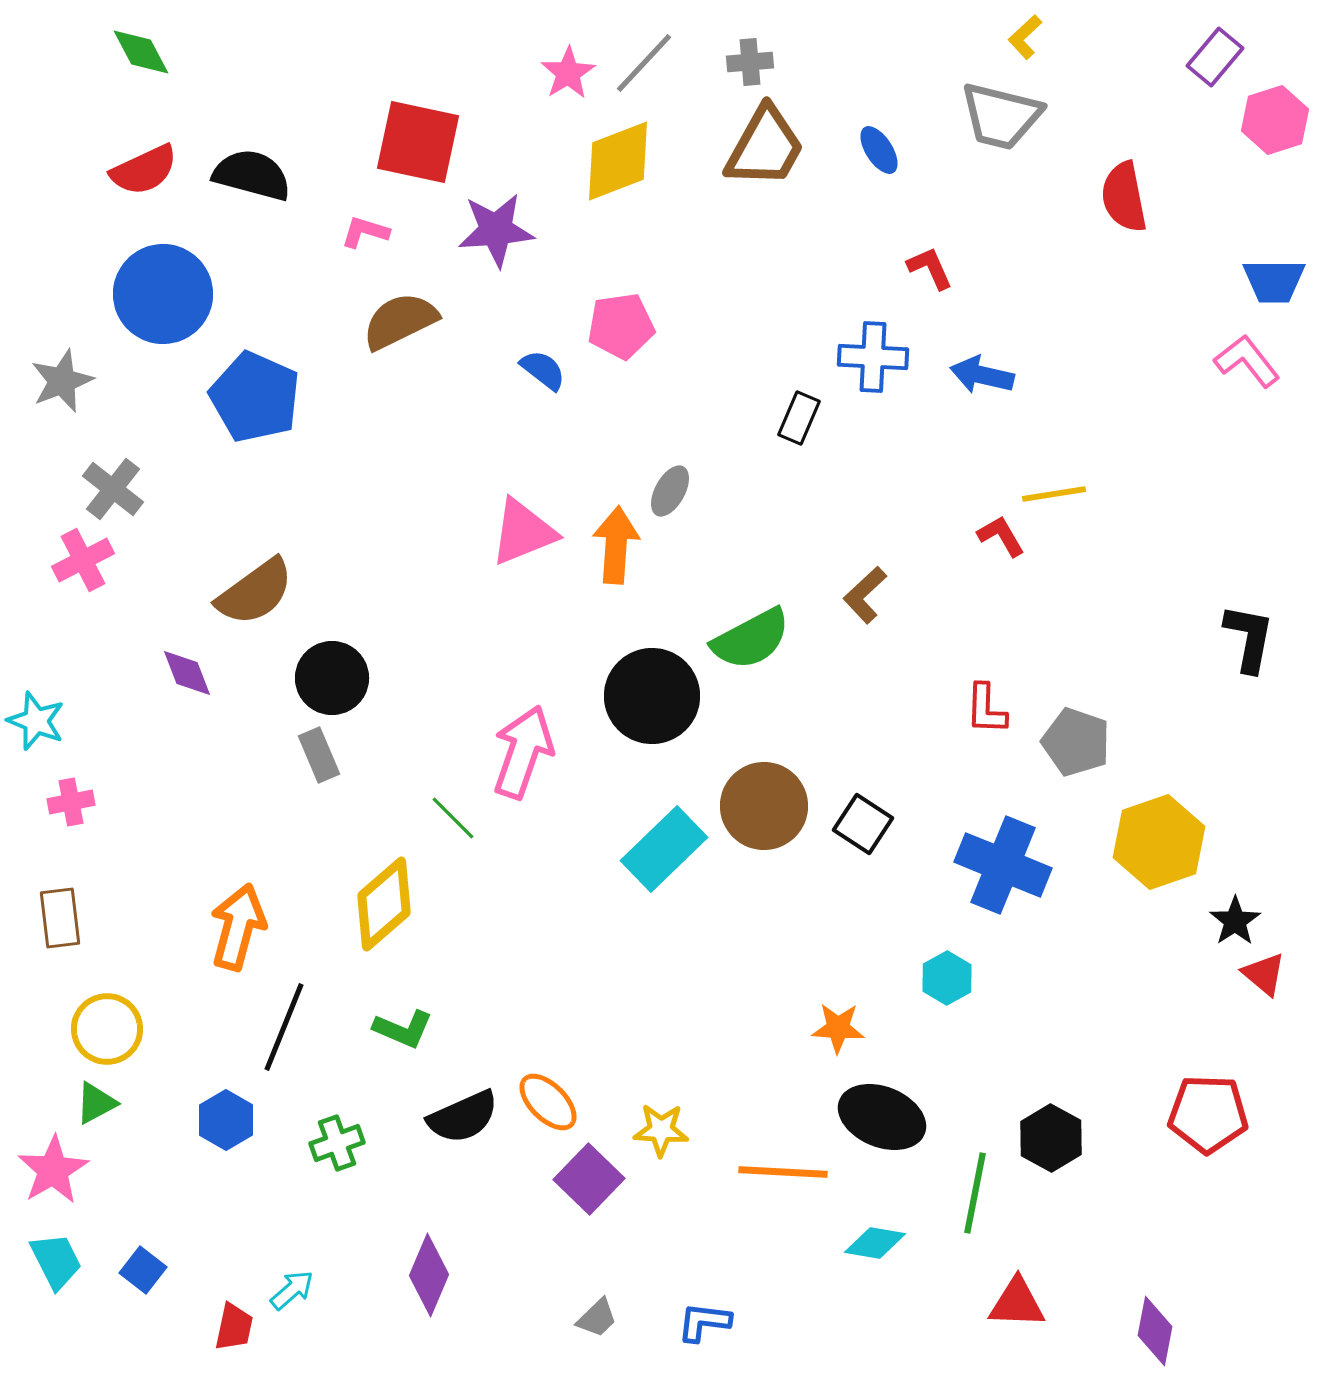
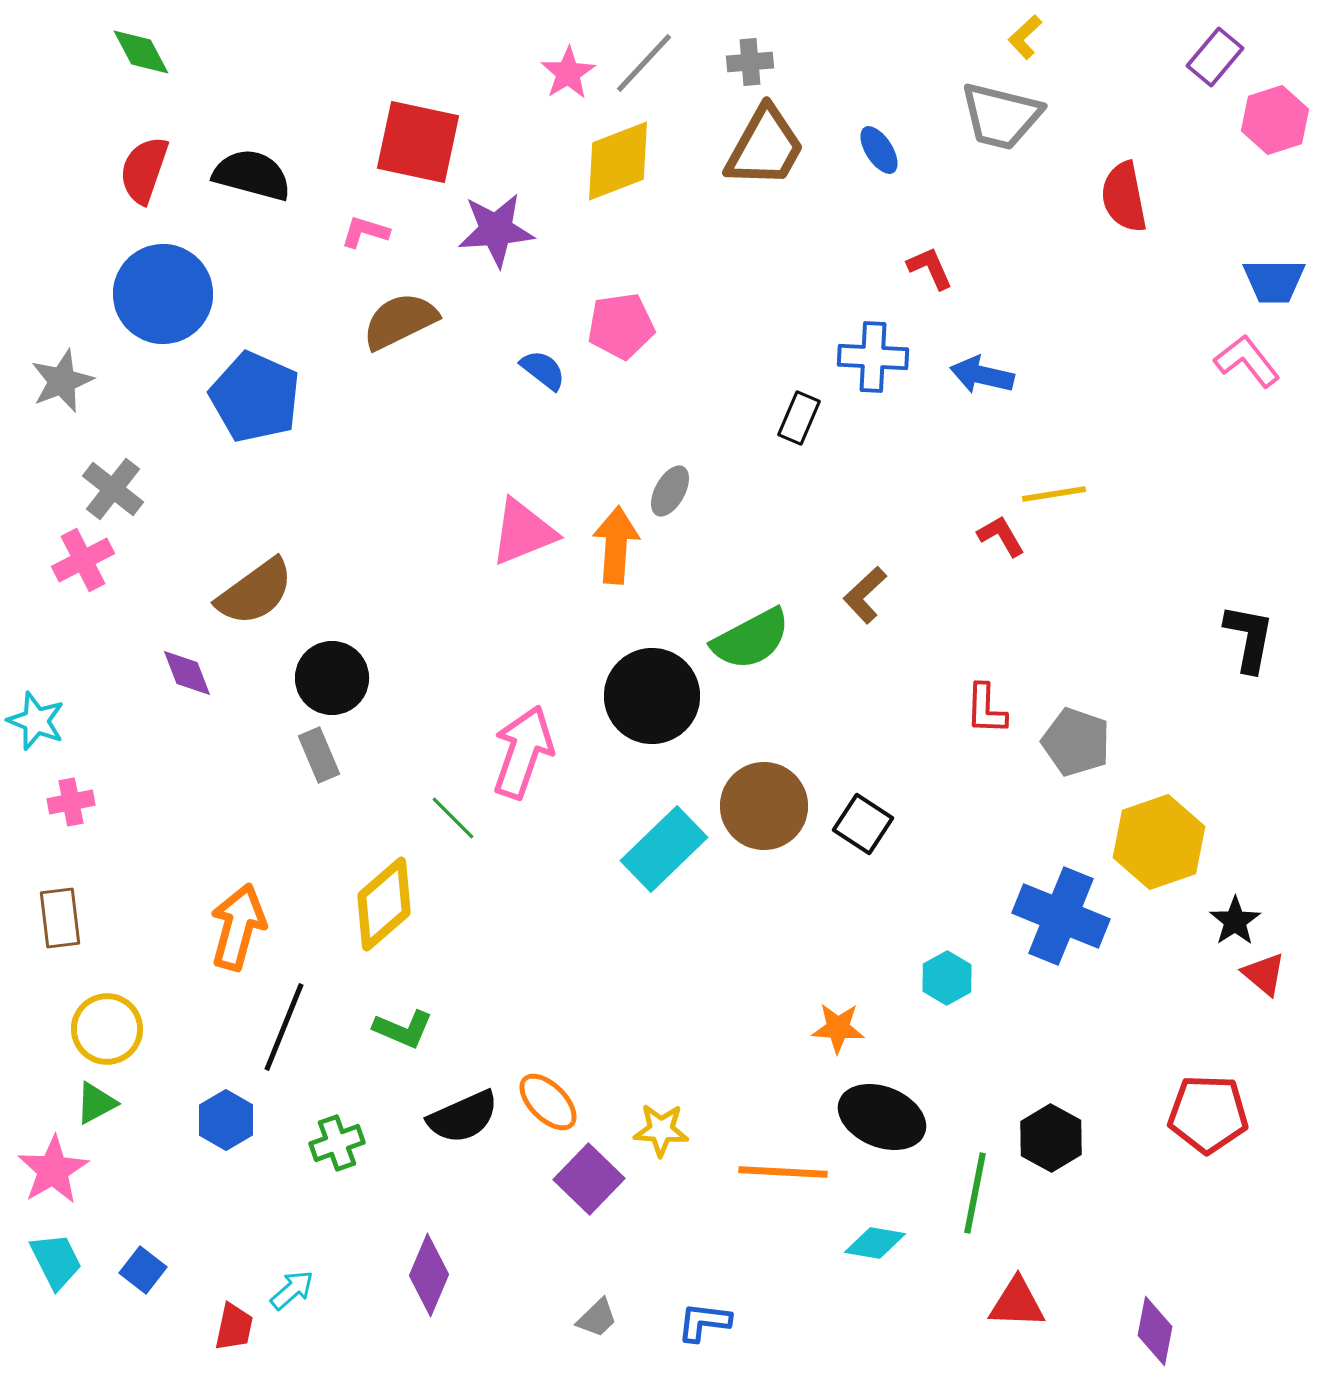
red semicircle at (144, 170): rotated 134 degrees clockwise
blue cross at (1003, 865): moved 58 px right, 51 px down
